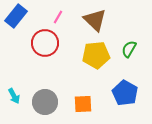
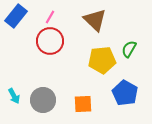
pink line: moved 8 px left
red circle: moved 5 px right, 2 px up
yellow pentagon: moved 6 px right, 5 px down
gray circle: moved 2 px left, 2 px up
